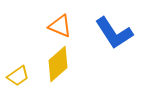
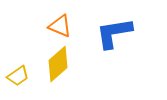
blue L-shape: rotated 114 degrees clockwise
